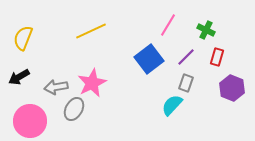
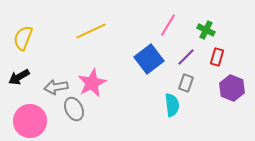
cyan semicircle: rotated 130 degrees clockwise
gray ellipse: rotated 55 degrees counterclockwise
